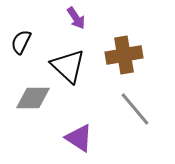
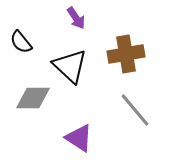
black semicircle: rotated 65 degrees counterclockwise
brown cross: moved 2 px right, 1 px up
black triangle: moved 2 px right
gray line: moved 1 px down
